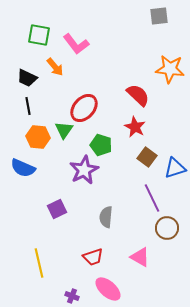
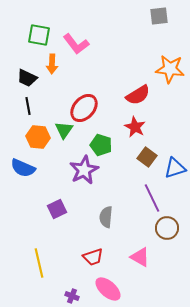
orange arrow: moved 3 px left, 3 px up; rotated 42 degrees clockwise
red semicircle: rotated 105 degrees clockwise
